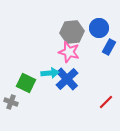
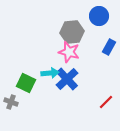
blue circle: moved 12 px up
